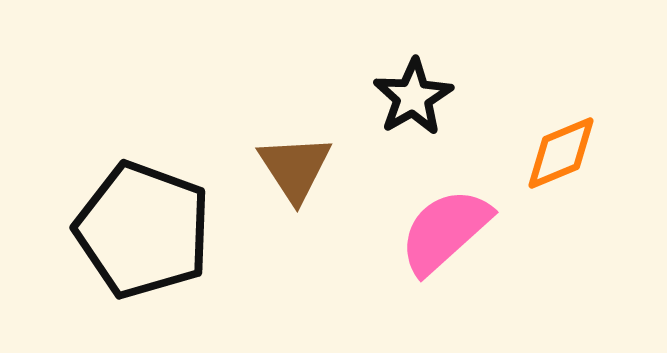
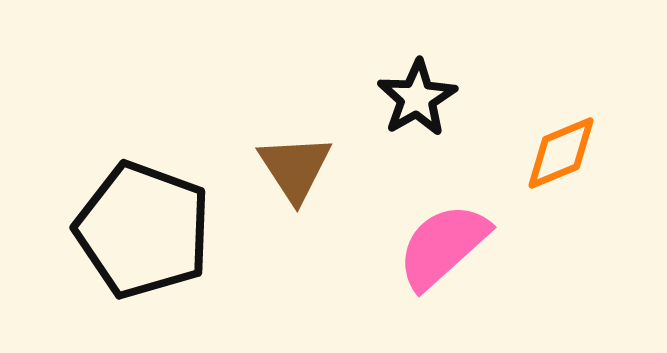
black star: moved 4 px right, 1 px down
pink semicircle: moved 2 px left, 15 px down
